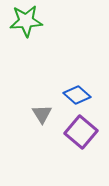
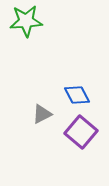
blue diamond: rotated 20 degrees clockwise
gray triangle: rotated 35 degrees clockwise
